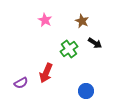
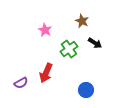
pink star: moved 10 px down
blue circle: moved 1 px up
